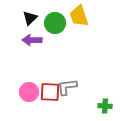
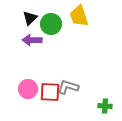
green circle: moved 4 px left, 1 px down
gray L-shape: moved 1 px right; rotated 25 degrees clockwise
pink circle: moved 1 px left, 3 px up
